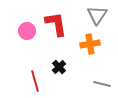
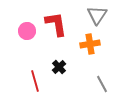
gray line: rotated 48 degrees clockwise
